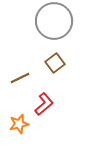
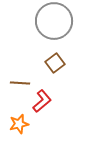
brown line: moved 5 px down; rotated 30 degrees clockwise
red L-shape: moved 2 px left, 3 px up
